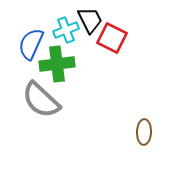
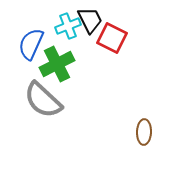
cyan cross: moved 2 px right, 4 px up
green cross: rotated 20 degrees counterclockwise
gray semicircle: moved 2 px right
